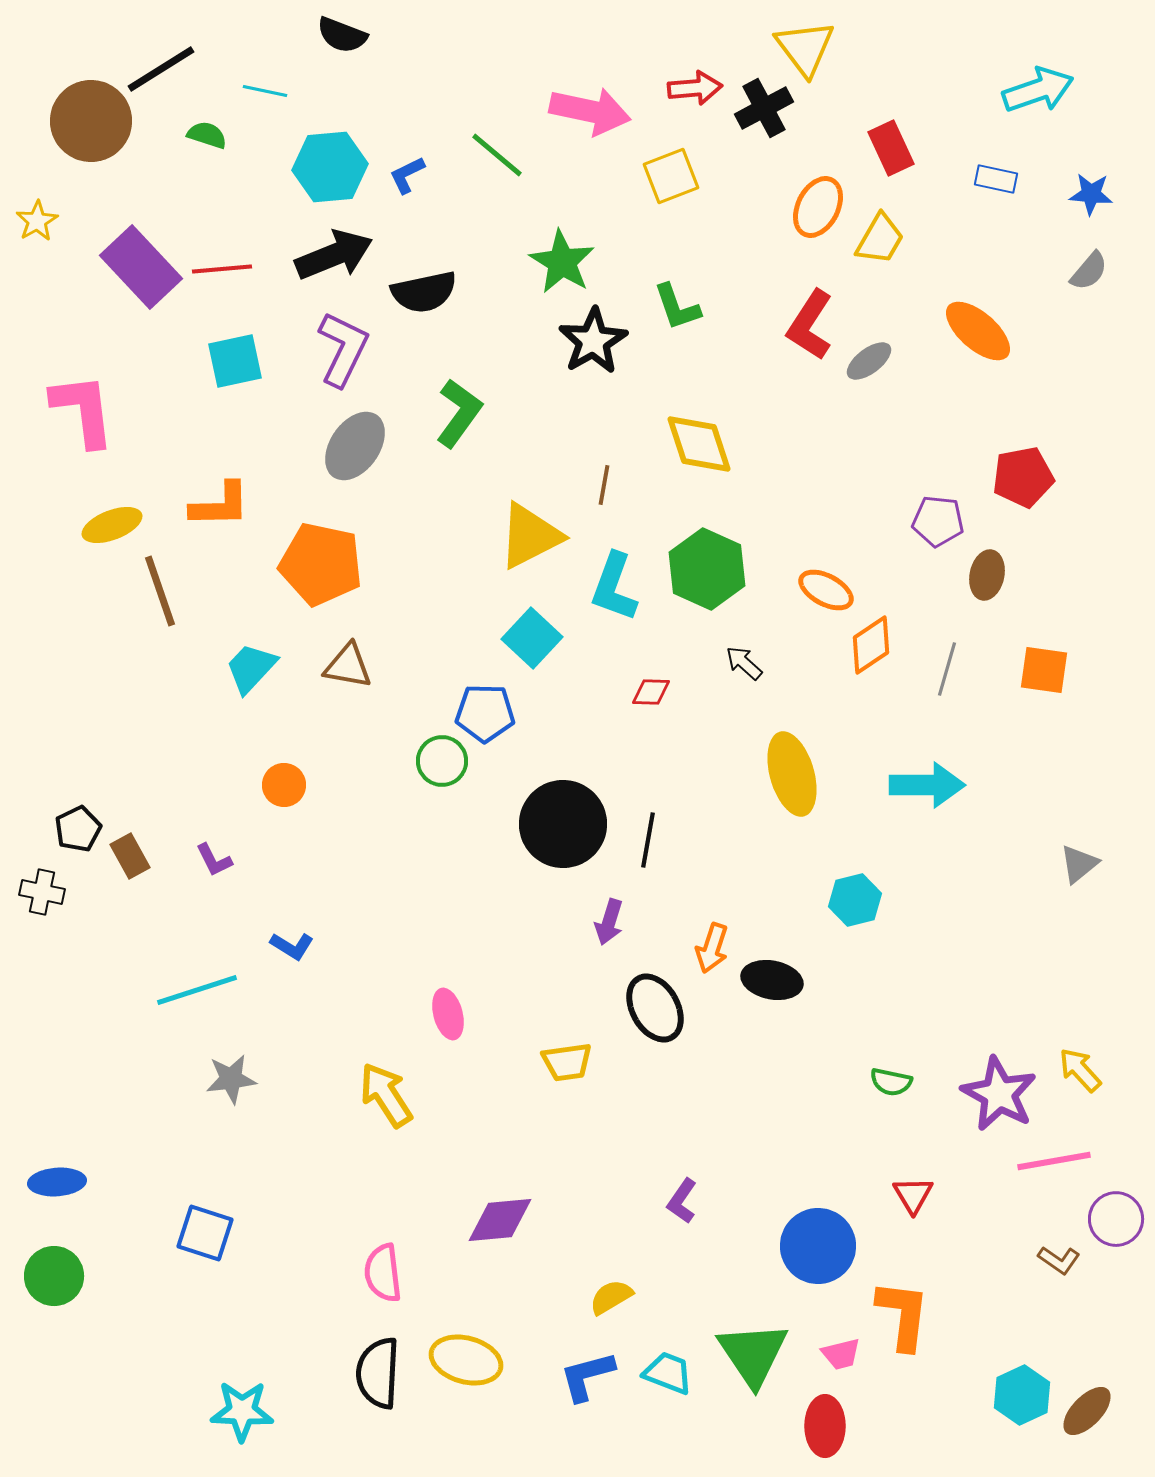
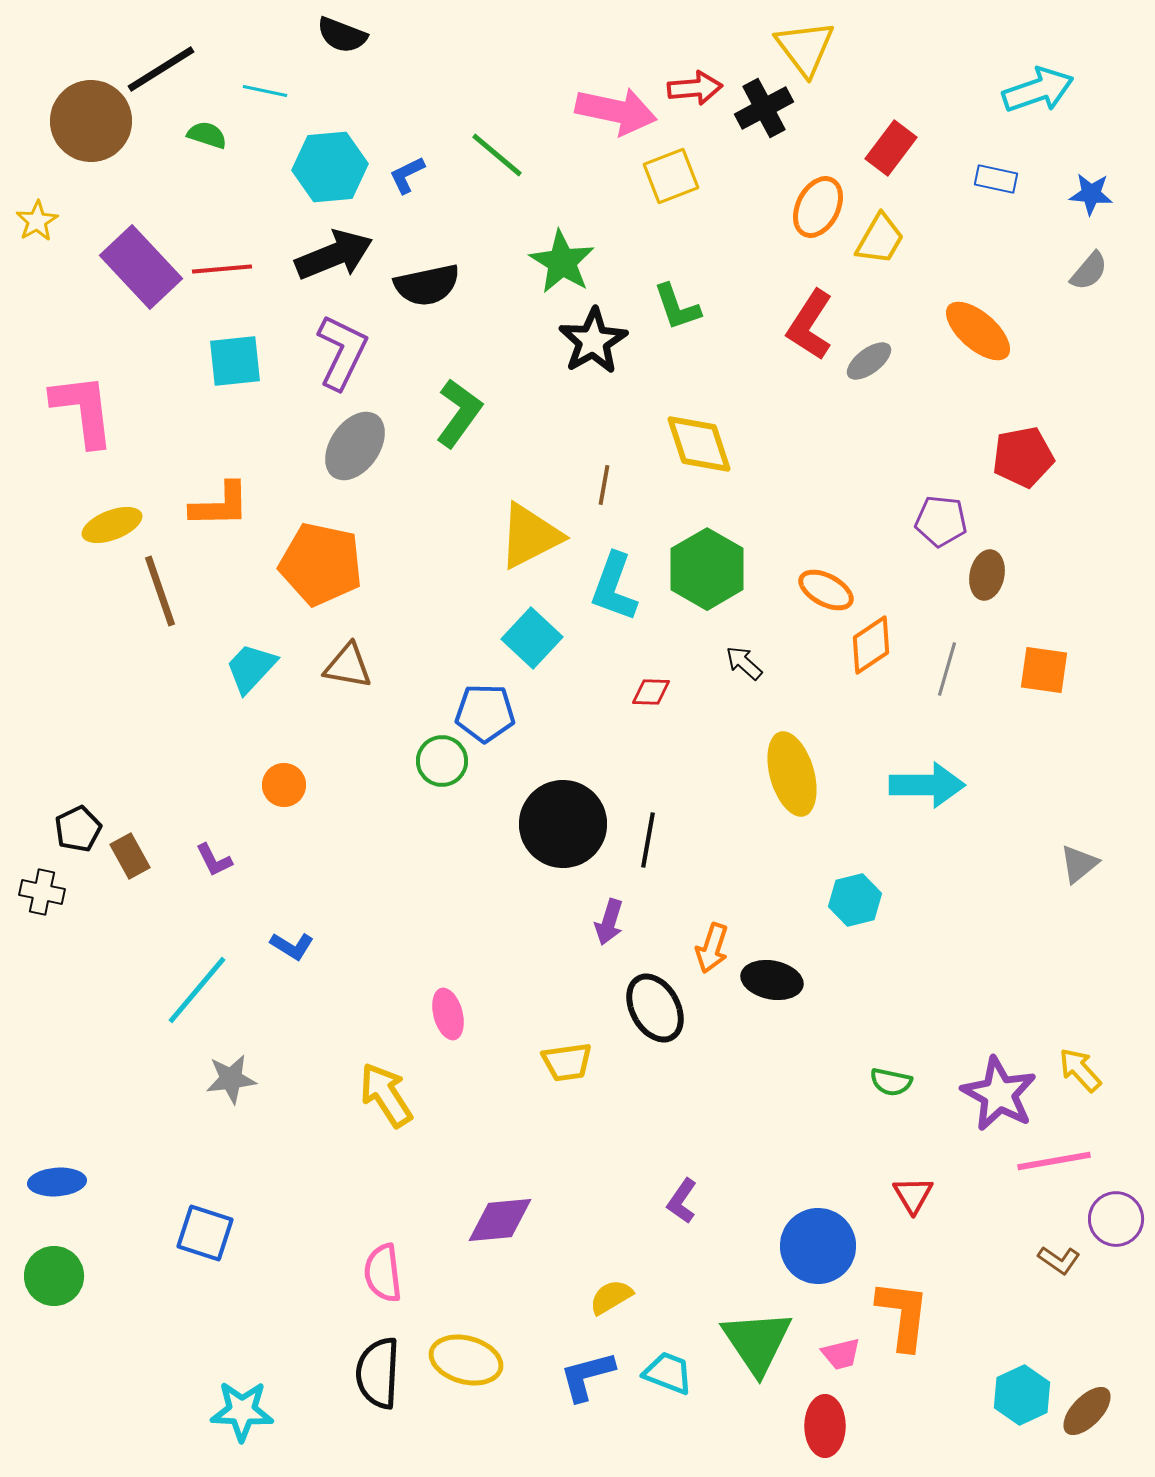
pink arrow at (590, 111): moved 26 px right
red rectangle at (891, 148): rotated 62 degrees clockwise
black semicircle at (424, 292): moved 3 px right, 7 px up
purple L-shape at (343, 349): moved 1 px left, 3 px down
cyan square at (235, 361): rotated 6 degrees clockwise
red pentagon at (1023, 477): moved 20 px up
purple pentagon at (938, 521): moved 3 px right
green hexagon at (707, 569): rotated 6 degrees clockwise
cyan line at (197, 990): rotated 32 degrees counterclockwise
green triangle at (753, 1354): moved 4 px right, 12 px up
